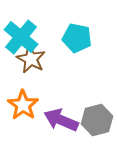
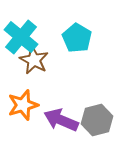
cyan pentagon: rotated 20 degrees clockwise
brown star: moved 3 px right, 1 px down
orange star: rotated 20 degrees clockwise
